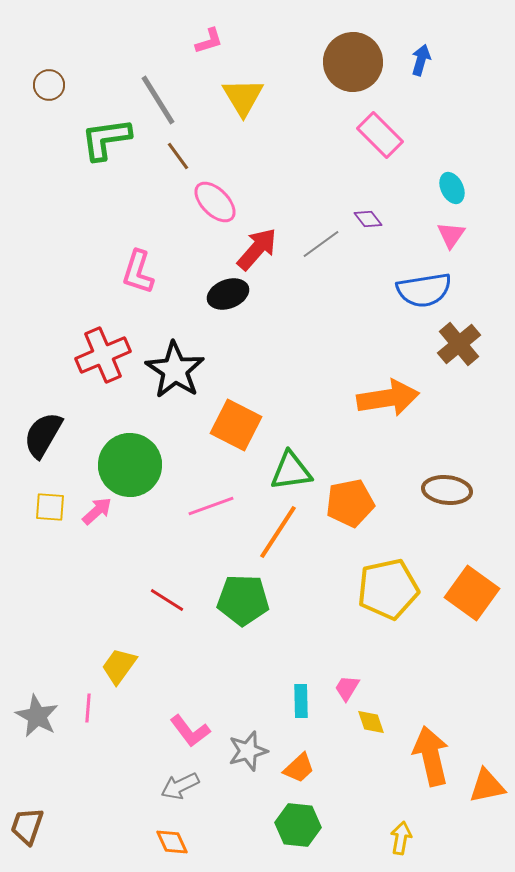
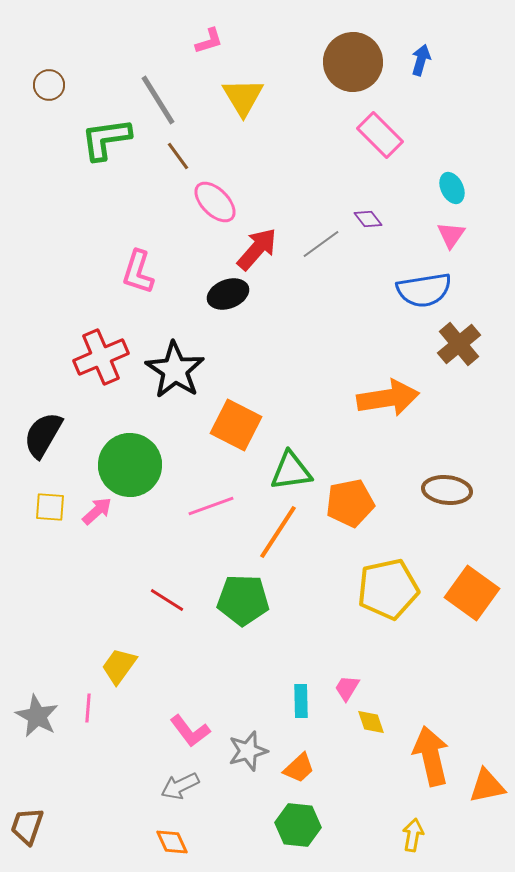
red cross at (103, 355): moved 2 px left, 2 px down
yellow arrow at (401, 838): moved 12 px right, 3 px up
